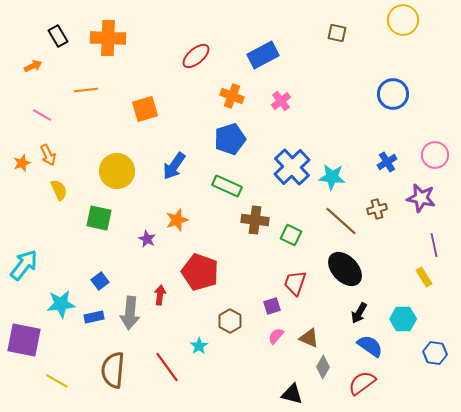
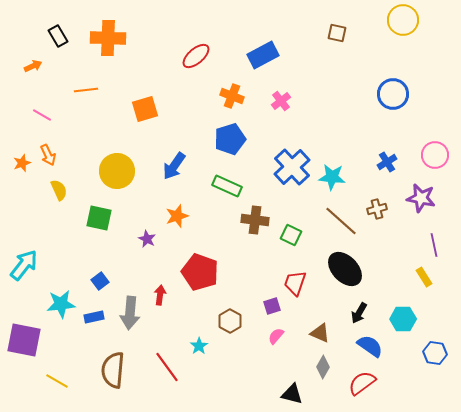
orange star at (177, 220): moved 4 px up
brown triangle at (309, 338): moved 11 px right, 5 px up
